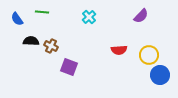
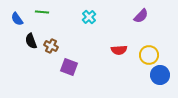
black semicircle: rotated 112 degrees counterclockwise
